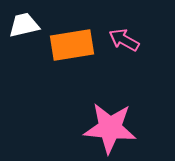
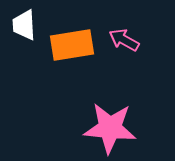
white trapezoid: rotated 80 degrees counterclockwise
